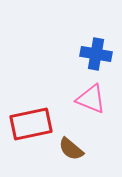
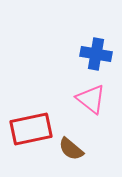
pink triangle: rotated 16 degrees clockwise
red rectangle: moved 5 px down
